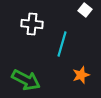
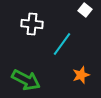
cyan line: rotated 20 degrees clockwise
